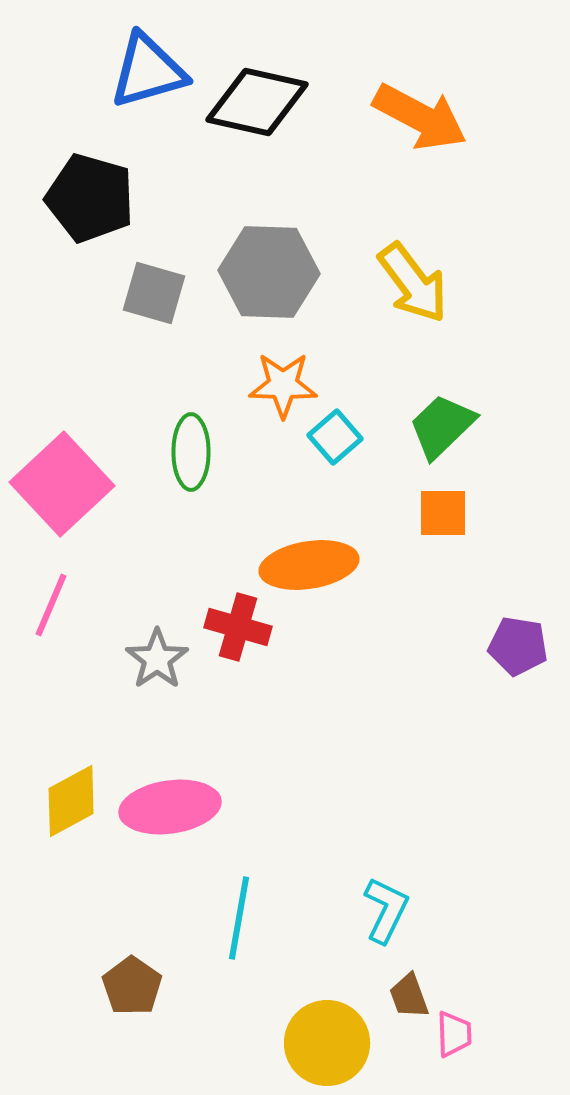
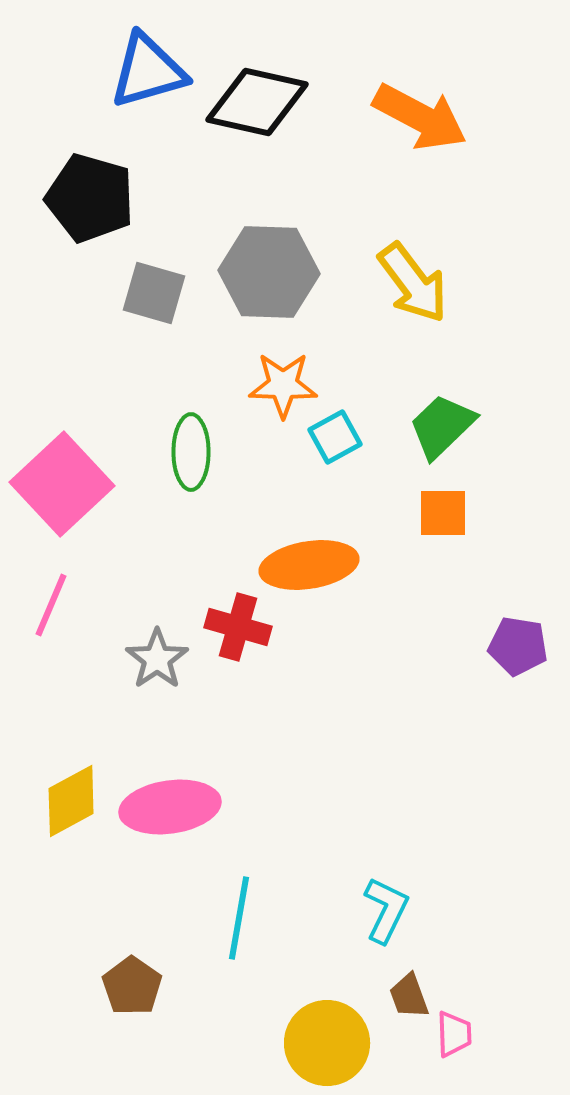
cyan square: rotated 12 degrees clockwise
